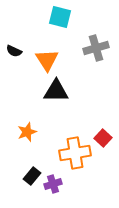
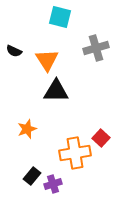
orange star: moved 3 px up
red square: moved 2 px left
